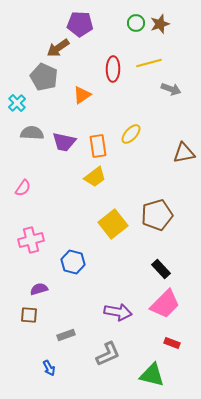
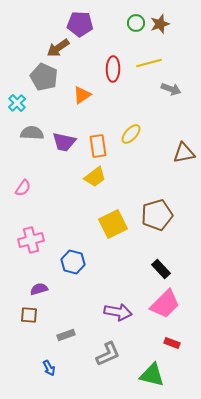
yellow square: rotated 12 degrees clockwise
